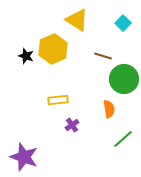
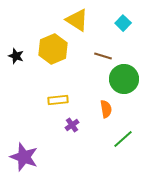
black star: moved 10 px left
orange semicircle: moved 3 px left
